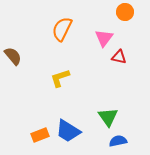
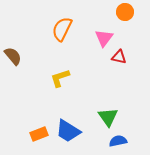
orange rectangle: moved 1 px left, 1 px up
